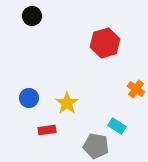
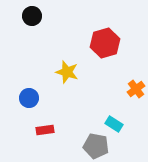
orange cross: rotated 18 degrees clockwise
yellow star: moved 31 px up; rotated 20 degrees counterclockwise
cyan rectangle: moved 3 px left, 2 px up
red rectangle: moved 2 px left
